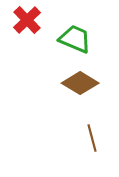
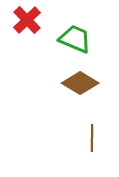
brown line: rotated 16 degrees clockwise
